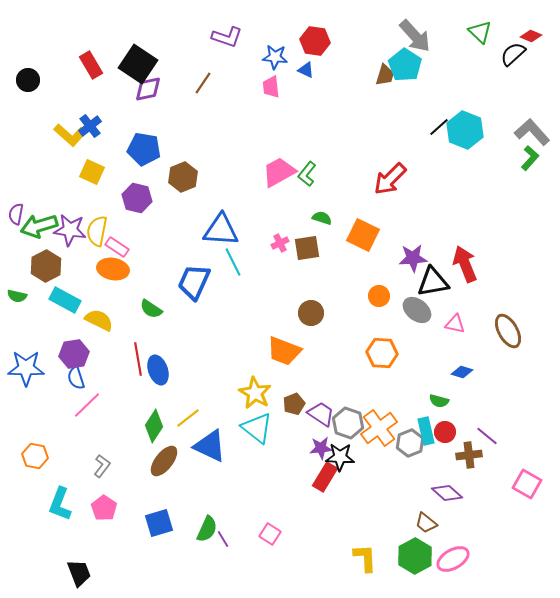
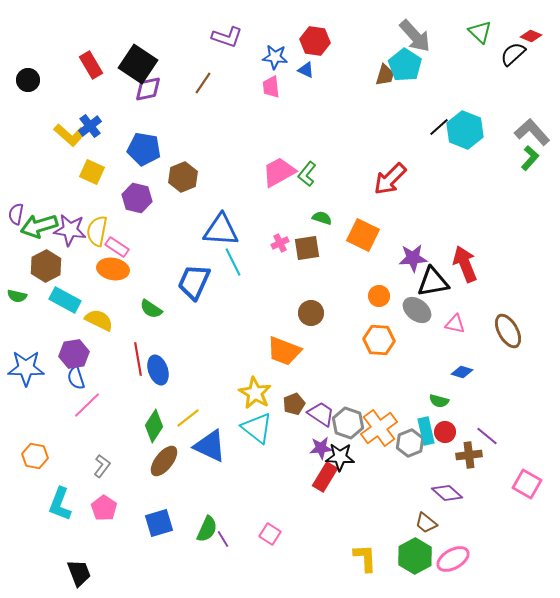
orange hexagon at (382, 353): moved 3 px left, 13 px up
